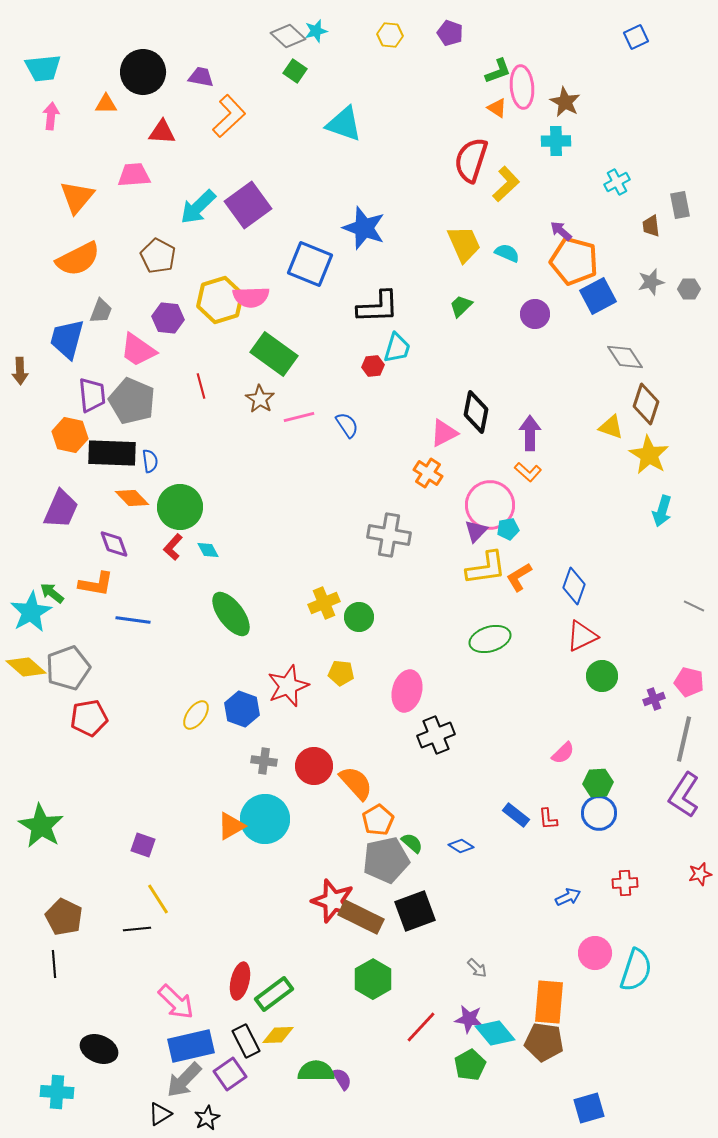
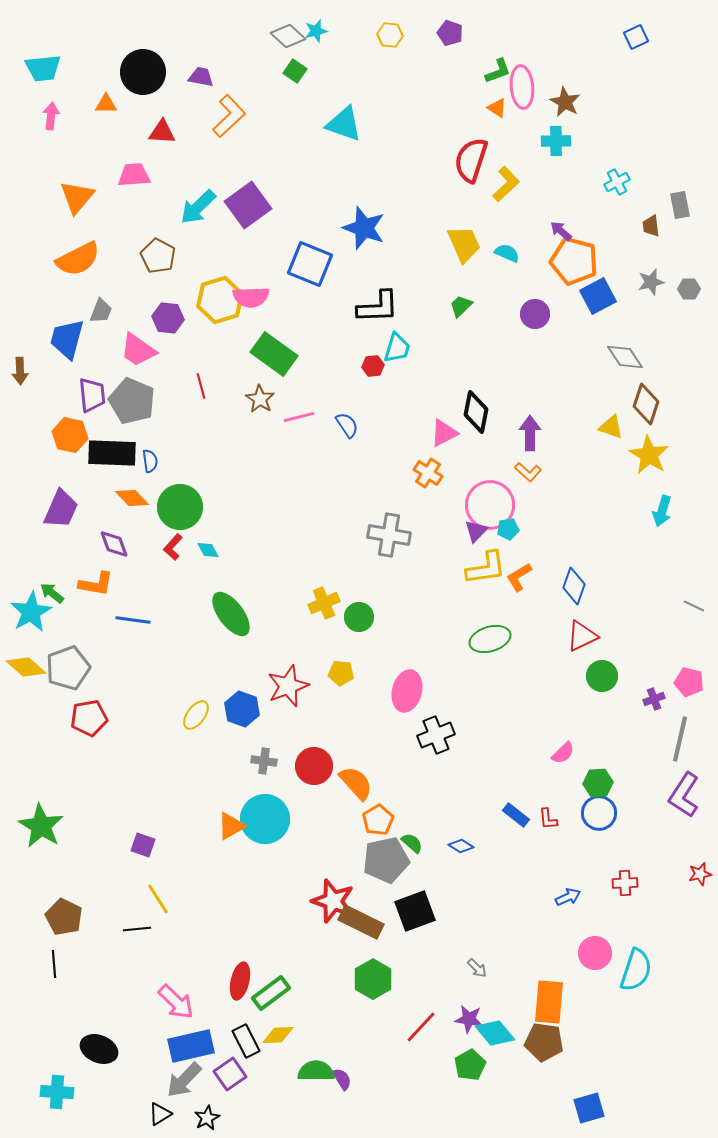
gray line at (684, 739): moved 4 px left
brown rectangle at (361, 917): moved 5 px down
green rectangle at (274, 994): moved 3 px left, 1 px up
